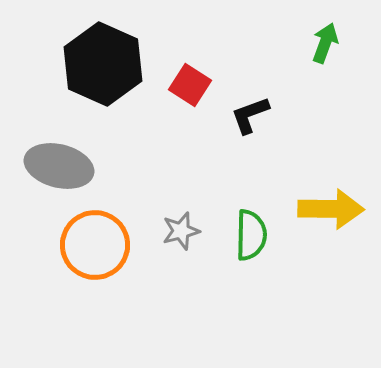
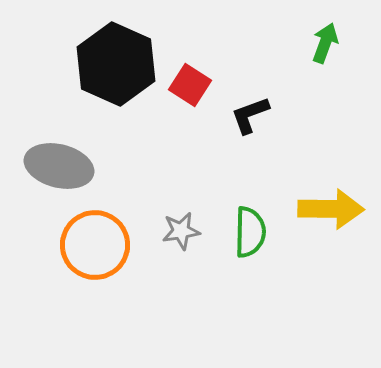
black hexagon: moved 13 px right
gray star: rotated 6 degrees clockwise
green semicircle: moved 1 px left, 3 px up
